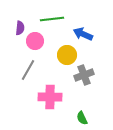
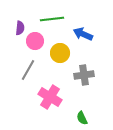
yellow circle: moved 7 px left, 2 px up
gray cross: rotated 12 degrees clockwise
pink cross: rotated 30 degrees clockwise
